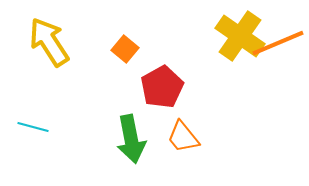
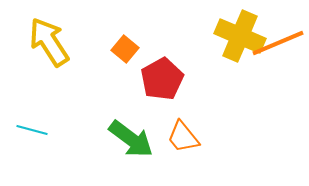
yellow cross: rotated 12 degrees counterclockwise
red pentagon: moved 8 px up
cyan line: moved 1 px left, 3 px down
green arrow: rotated 42 degrees counterclockwise
